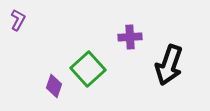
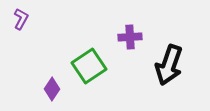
purple L-shape: moved 3 px right, 1 px up
green square: moved 1 px right, 3 px up; rotated 8 degrees clockwise
purple diamond: moved 2 px left, 3 px down; rotated 15 degrees clockwise
